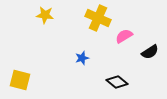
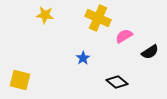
blue star: moved 1 px right; rotated 16 degrees counterclockwise
